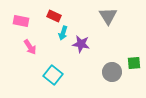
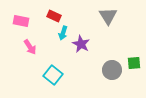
purple star: rotated 18 degrees clockwise
gray circle: moved 2 px up
